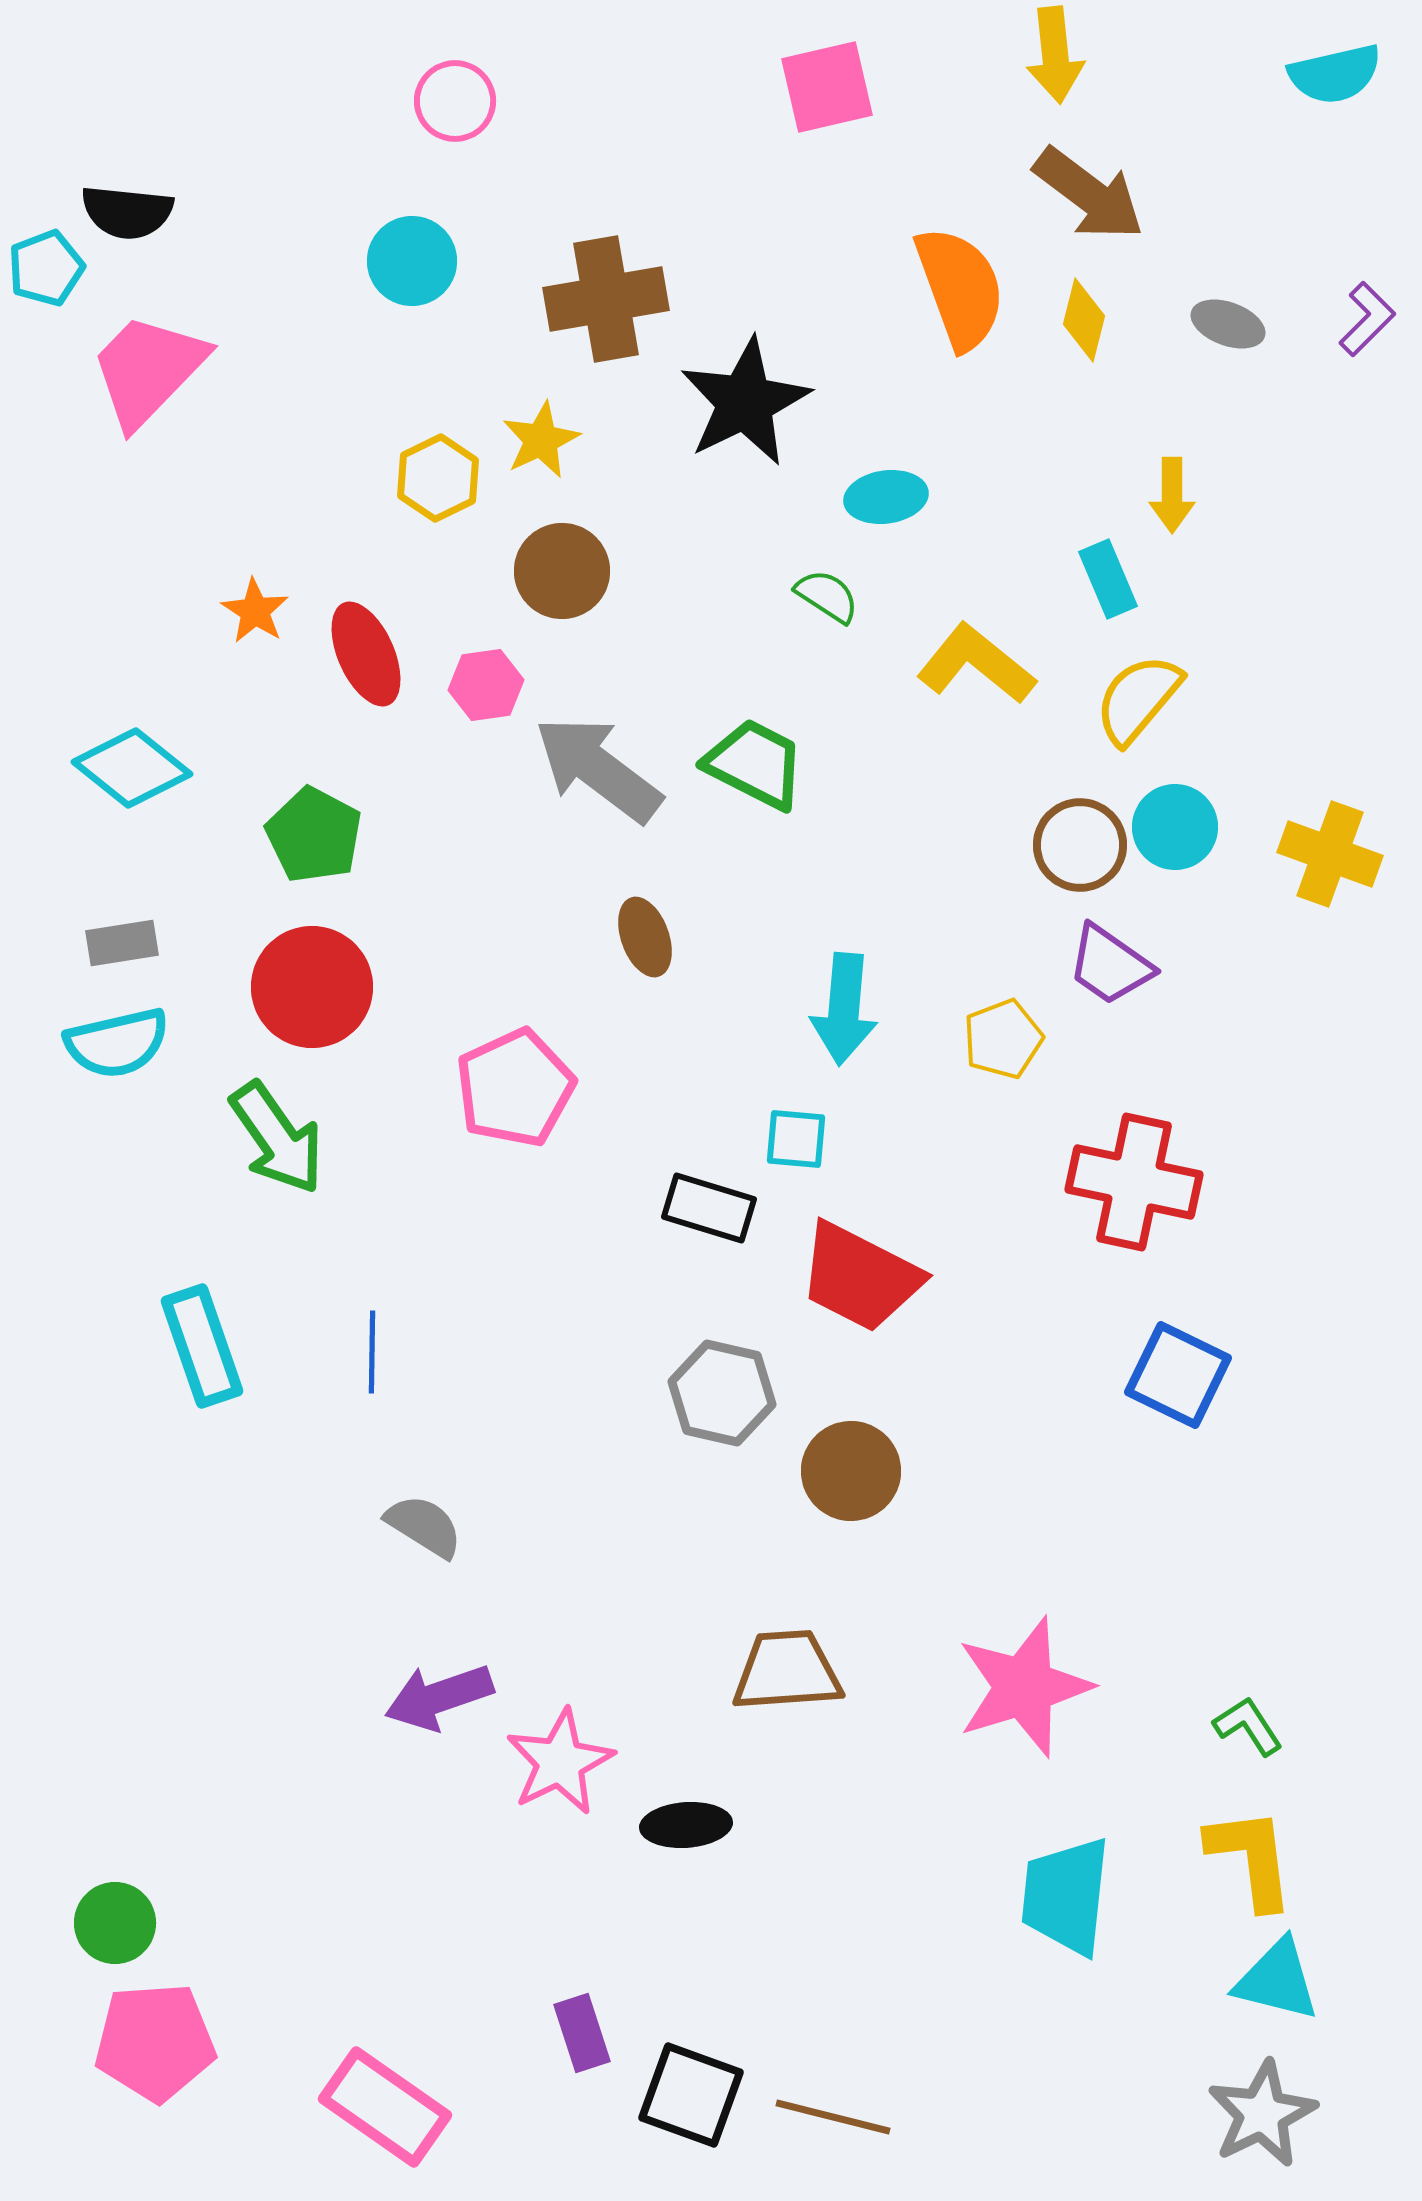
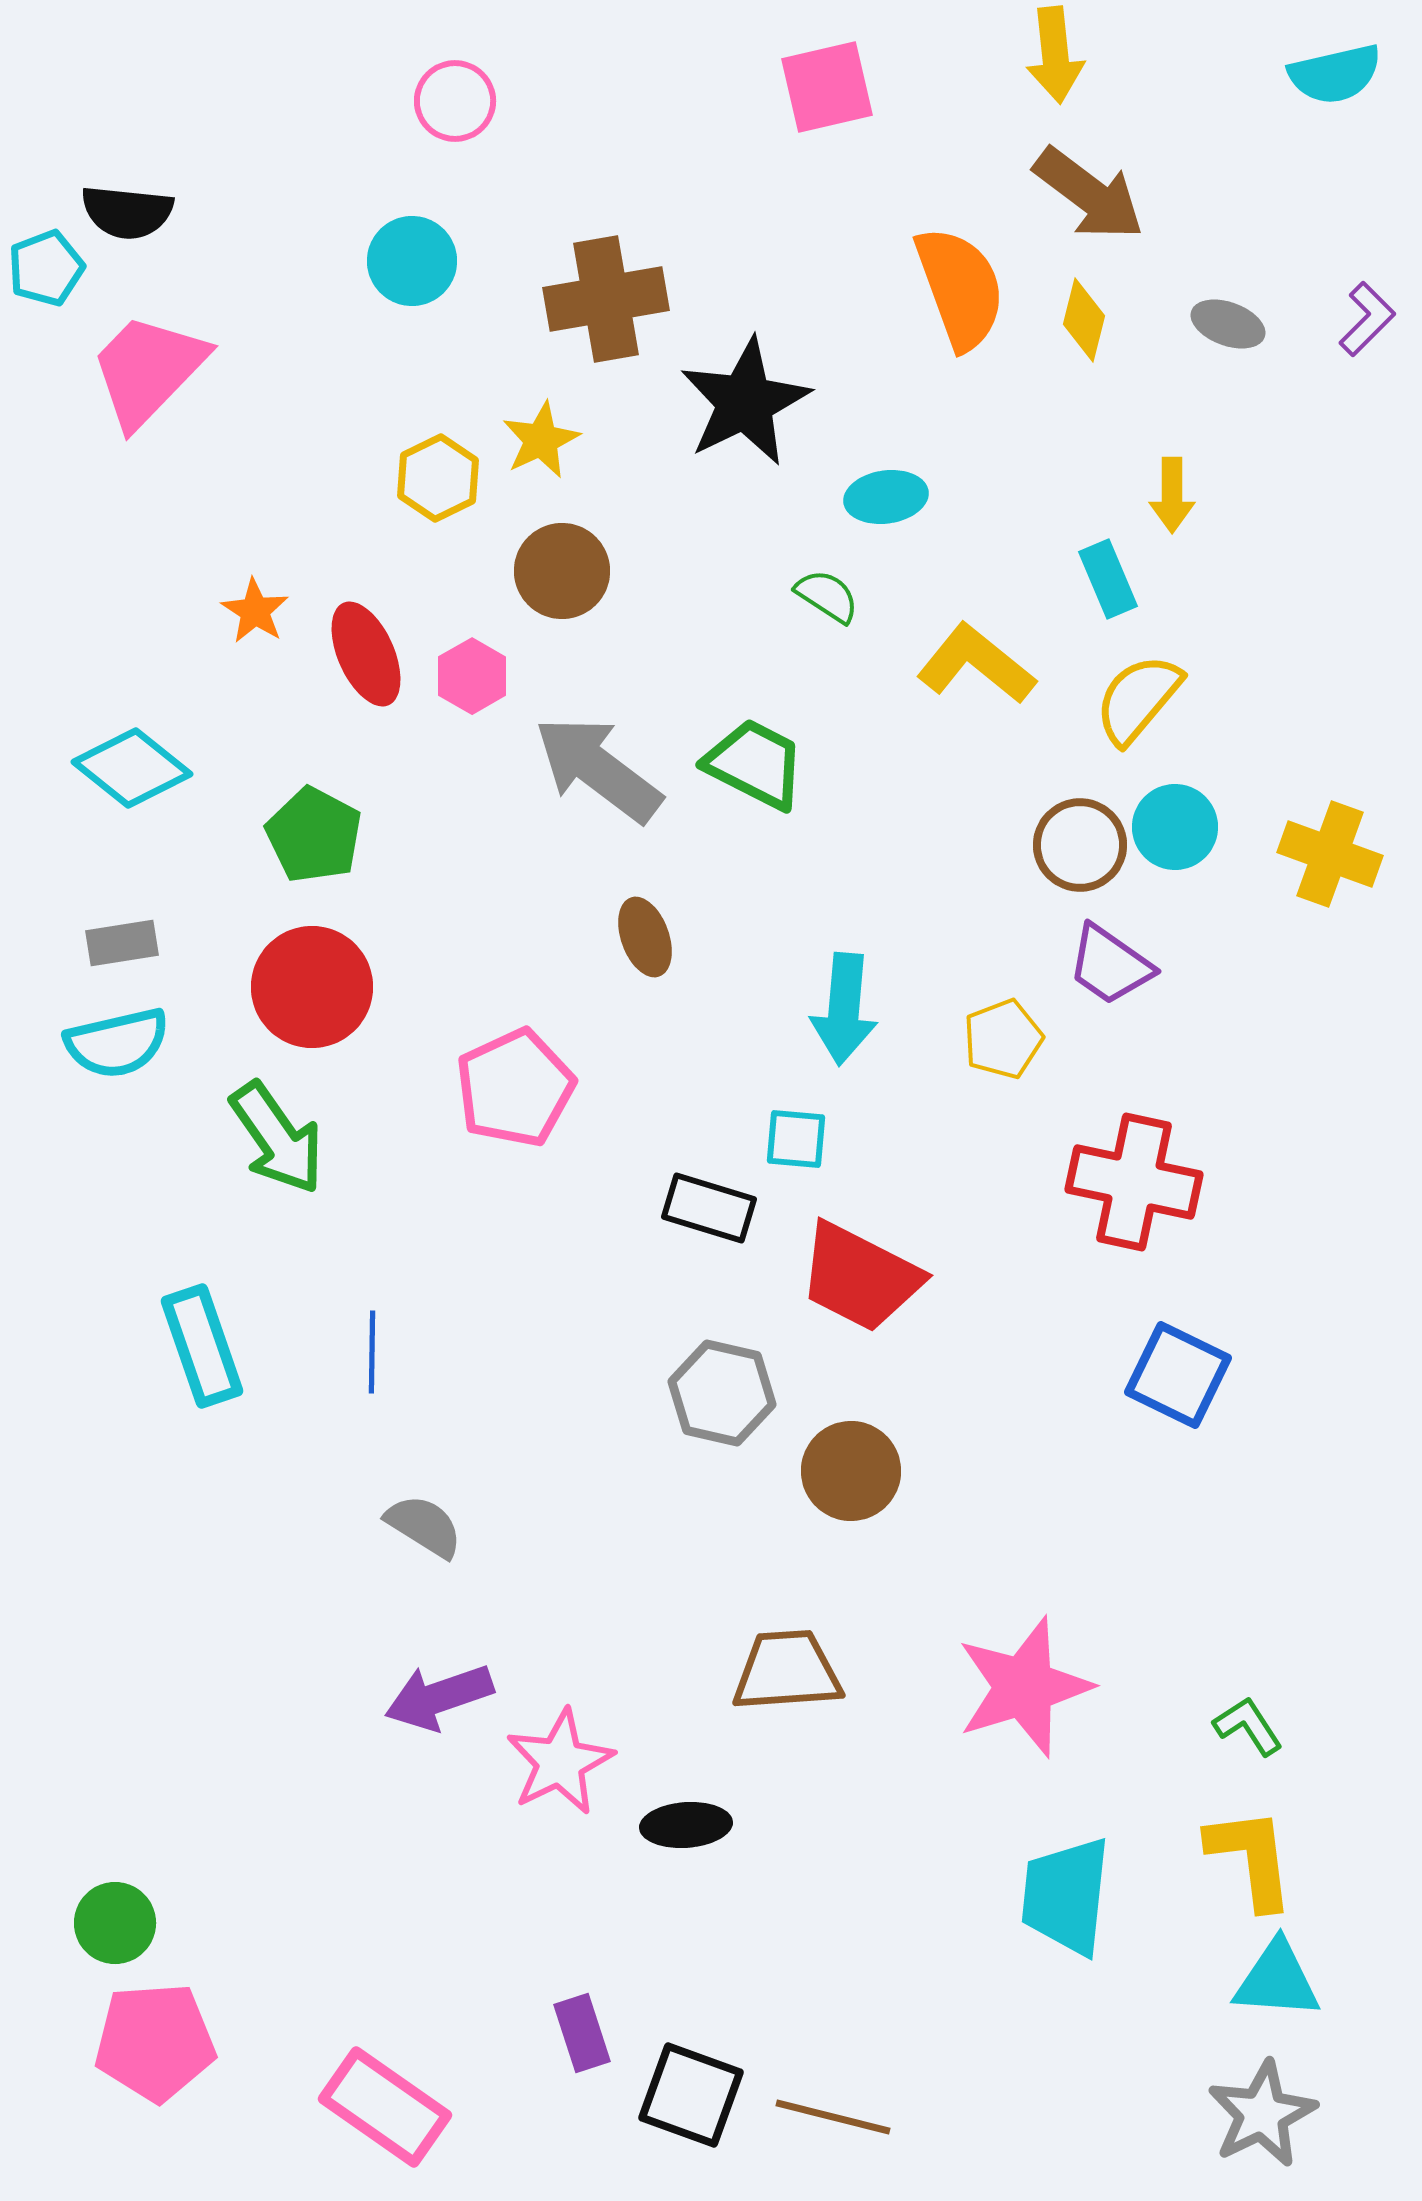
pink hexagon at (486, 685): moved 14 px left, 9 px up; rotated 22 degrees counterclockwise
cyan triangle at (1277, 1980): rotated 10 degrees counterclockwise
